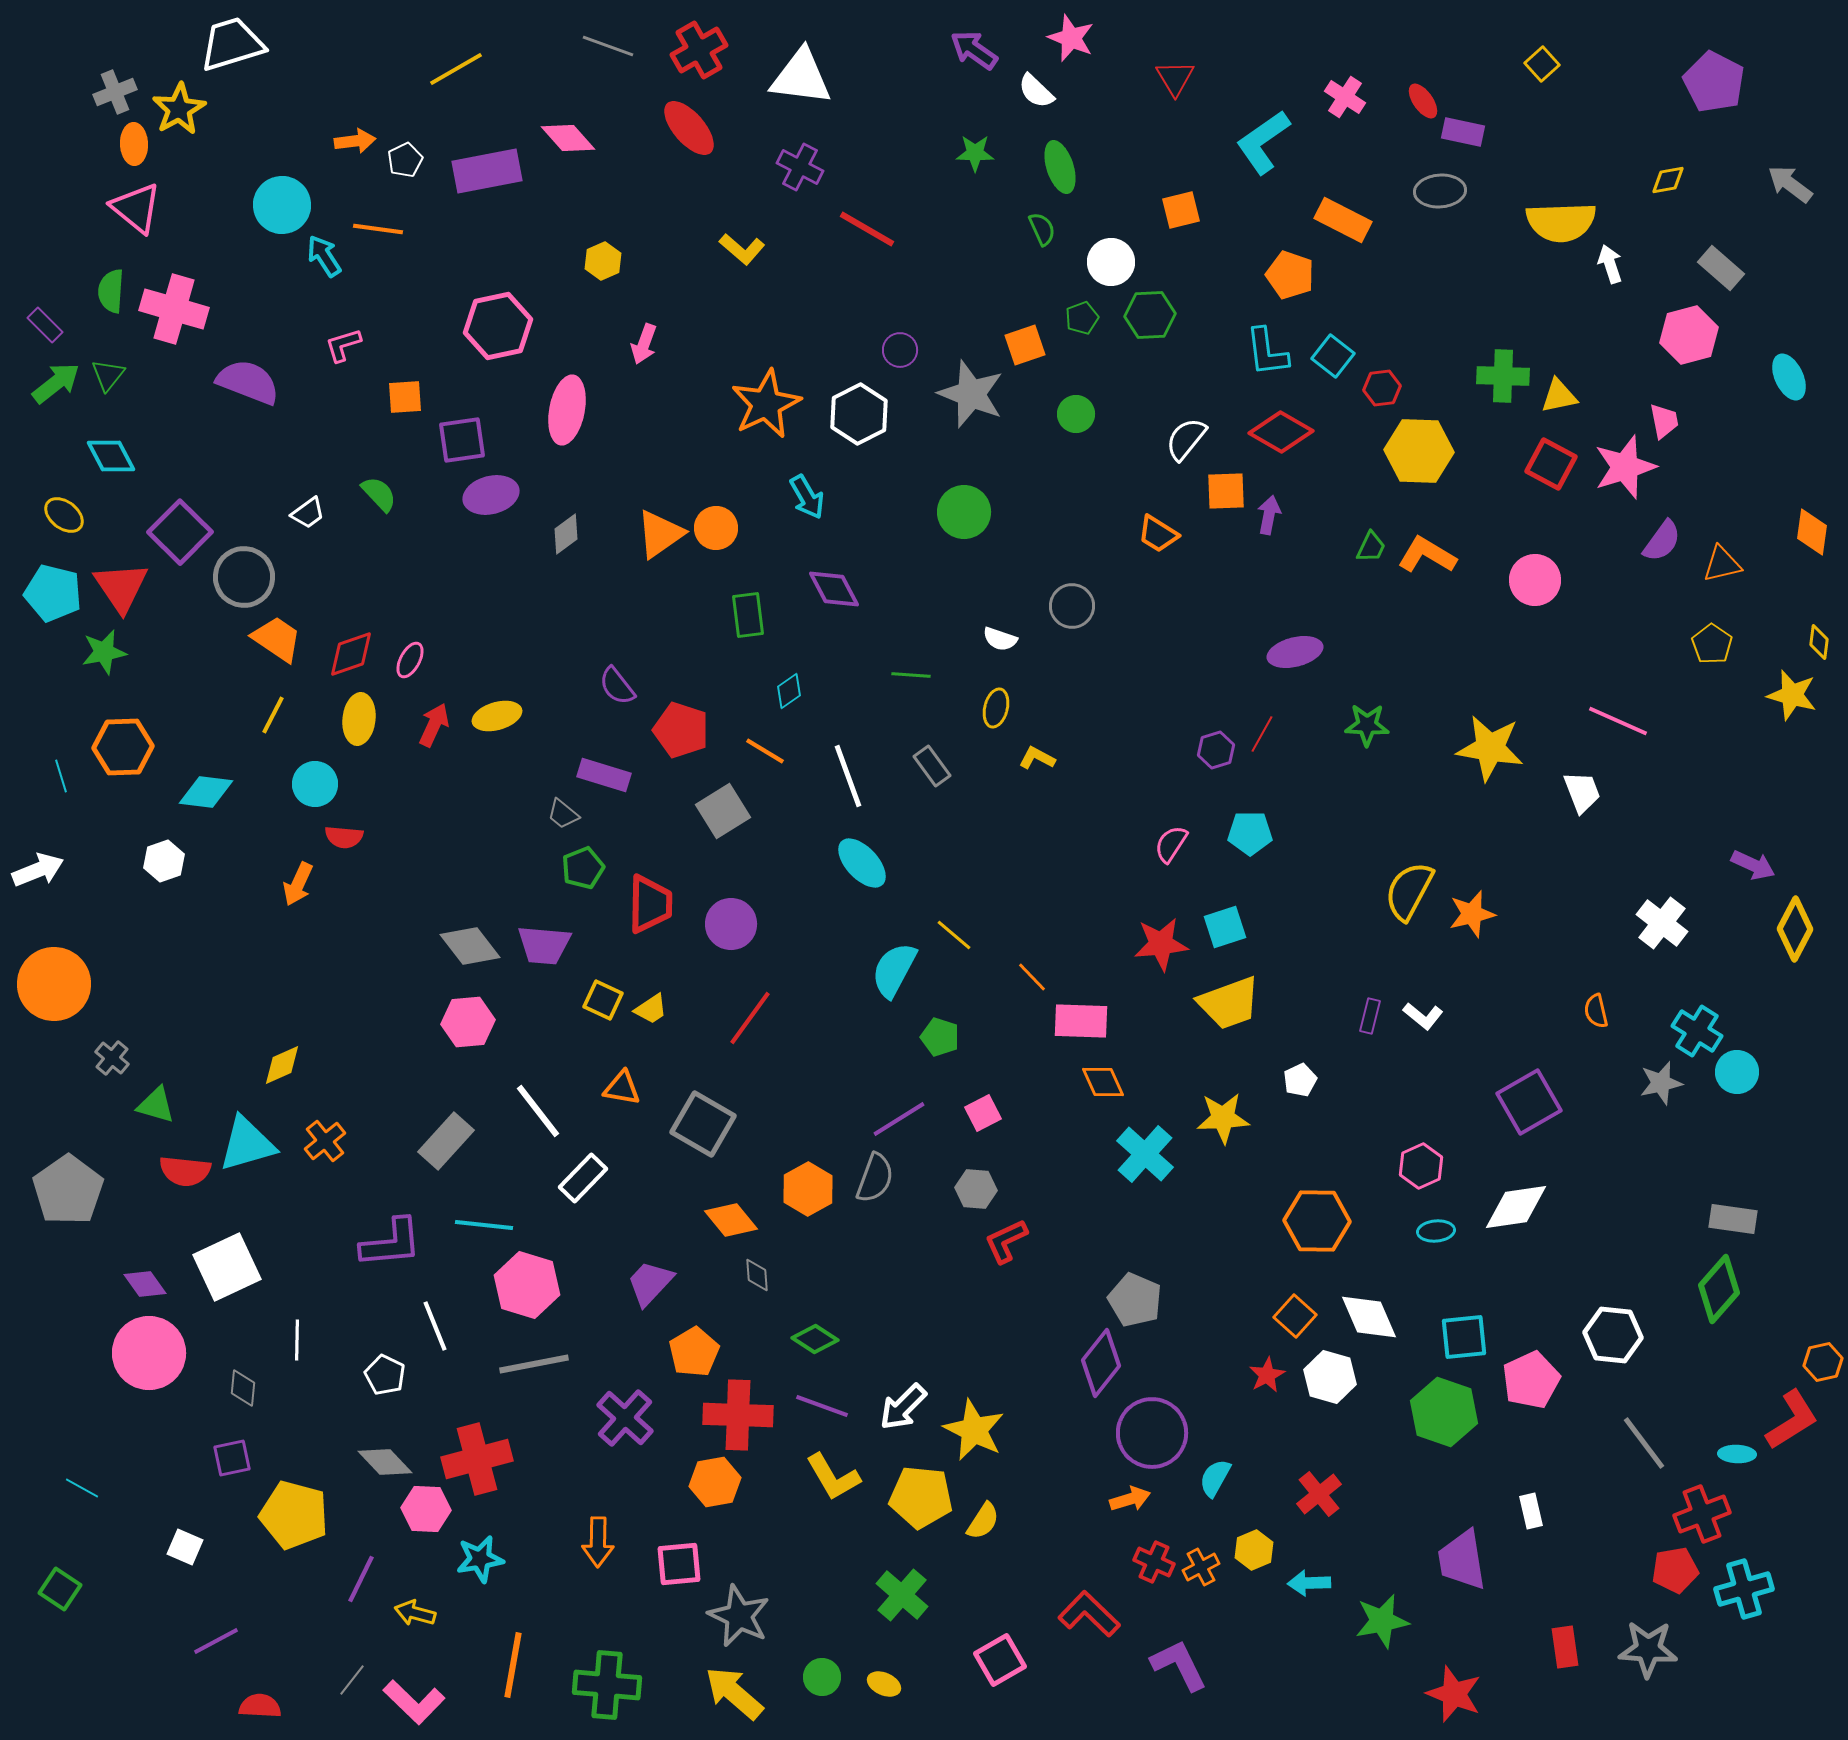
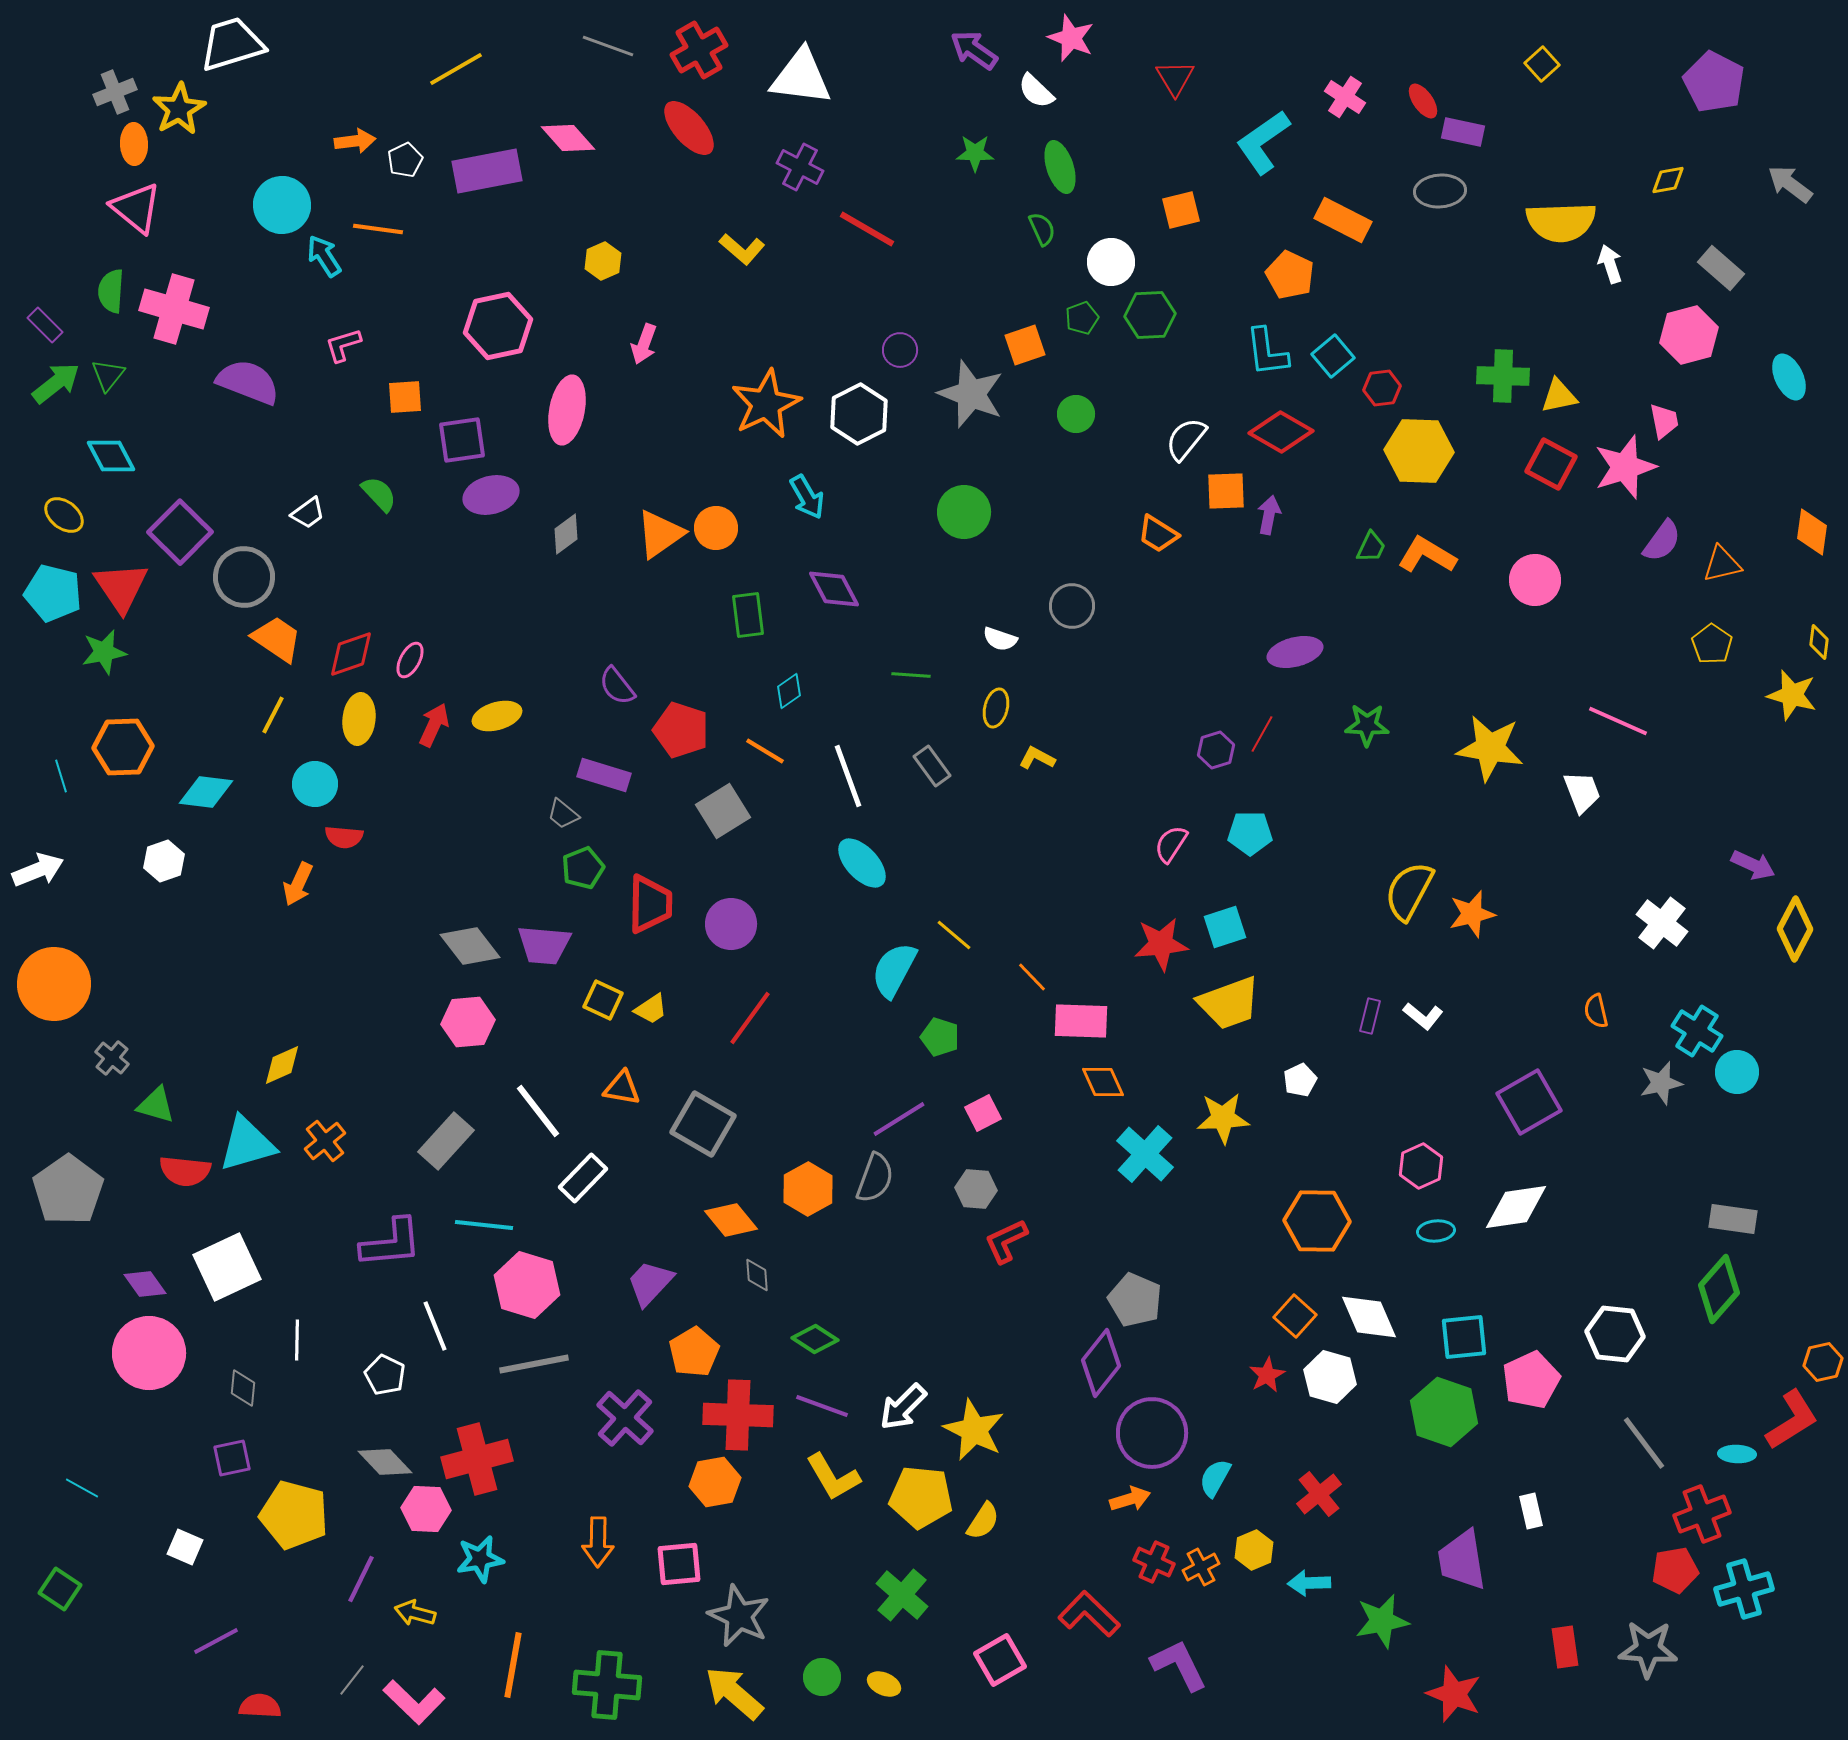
orange pentagon at (1290, 275): rotated 6 degrees clockwise
cyan square at (1333, 356): rotated 12 degrees clockwise
white hexagon at (1613, 1335): moved 2 px right, 1 px up
